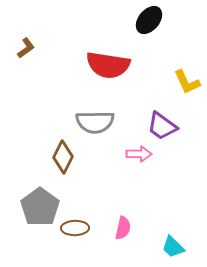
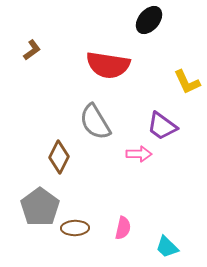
brown L-shape: moved 6 px right, 2 px down
gray semicircle: rotated 60 degrees clockwise
brown diamond: moved 4 px left
cyan trapezoid: moved 6 px left
